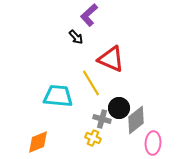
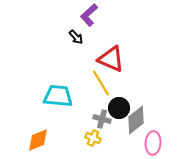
yellow line: moved 10 px right
orange diamond: moved 2 px up
